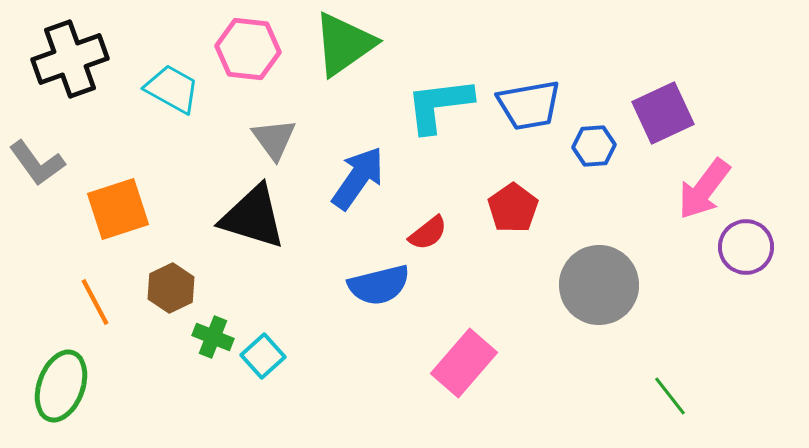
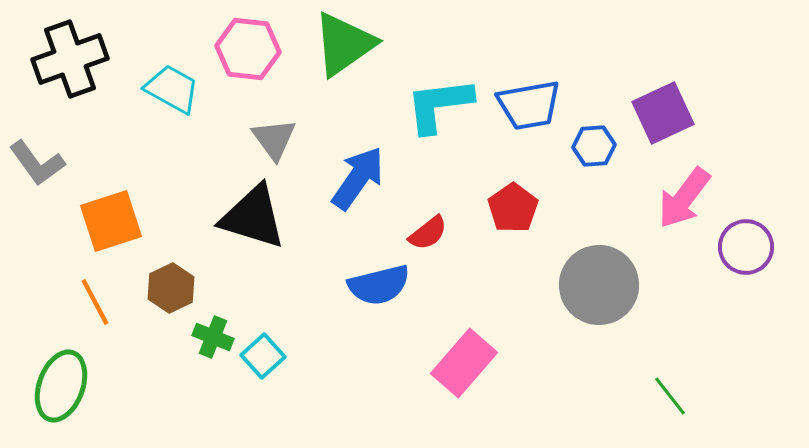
pink arrow: moved 20 px left, 9 px down
orange square: moved 7 px left, 12 px down
